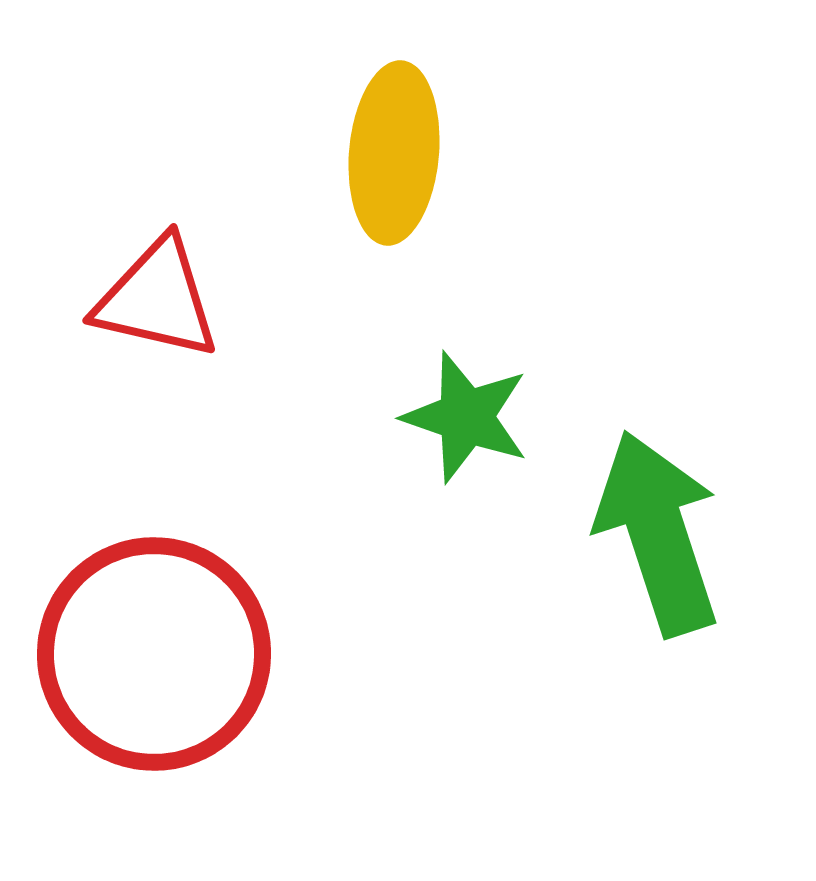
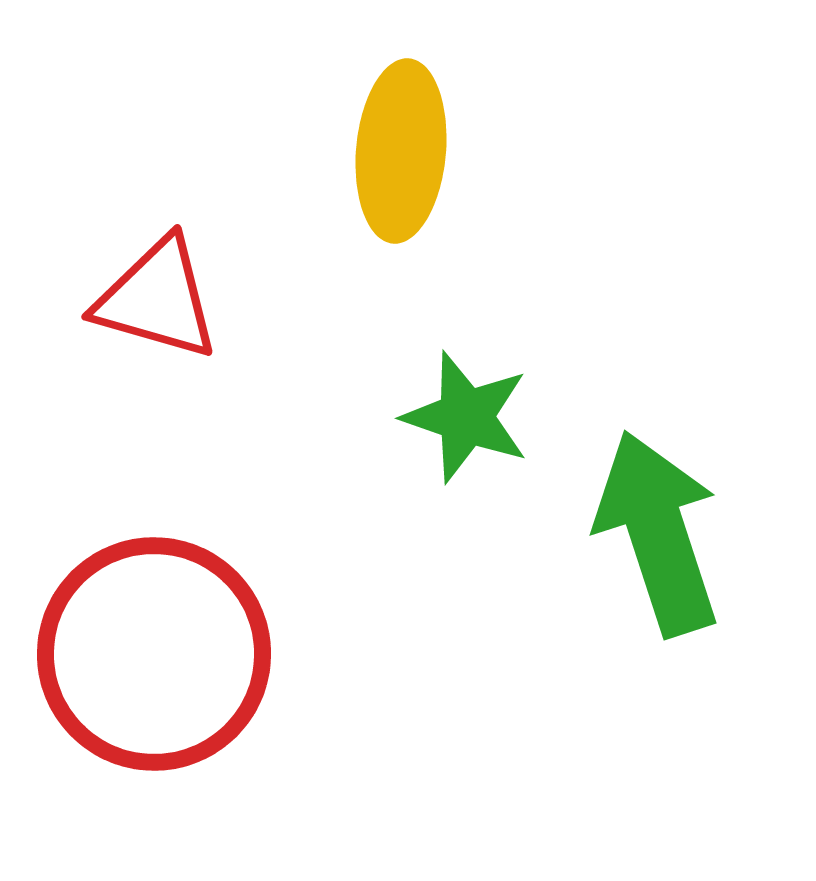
yellow ellipse: moved 7 px right, 2 px up
red triangle: rotated 3 degrees clockwise
